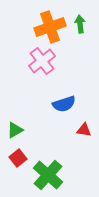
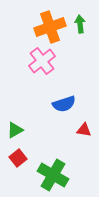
green cross: moved 5 px right; rotated 12 degrees counterclockwise
